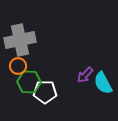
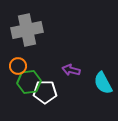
gray cross: moved 7 px right, 10 px up
purple arrow: moved 14 px left, 5 px up; rotated 60 degrees clockwise
green hexagon: rotated 10 degrees counterclockwise
